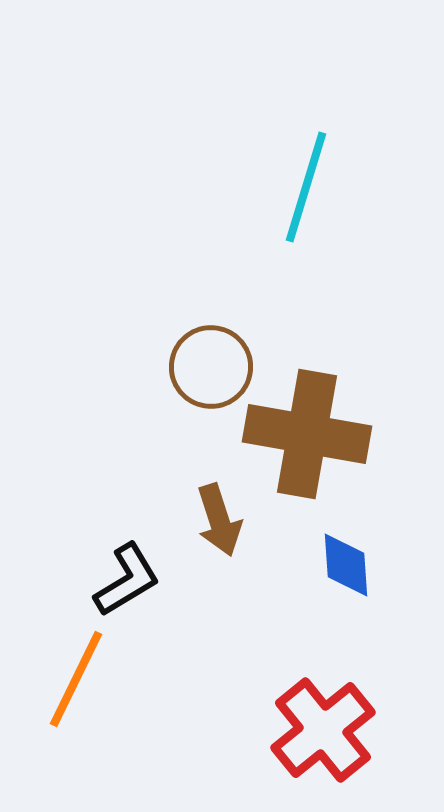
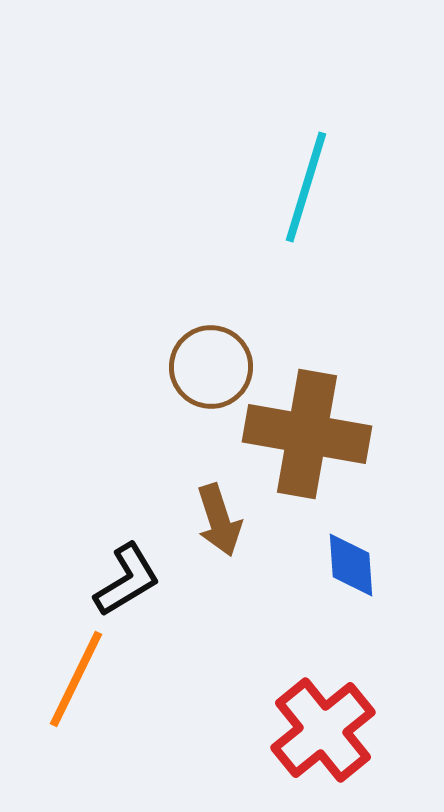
blue diamond: moved 5 px right
